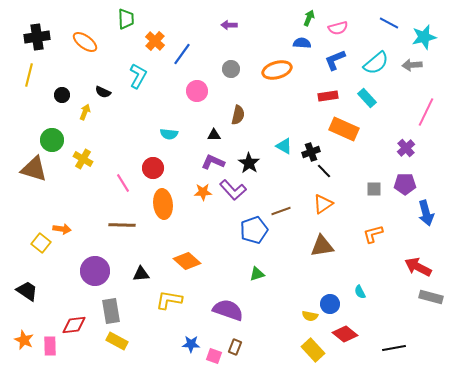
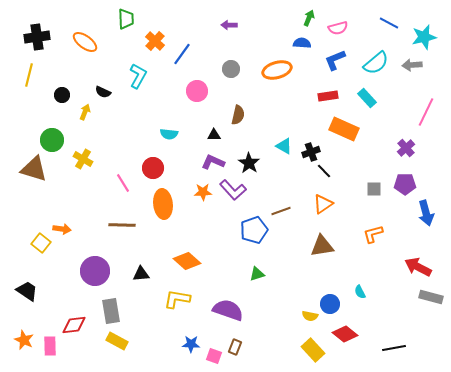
yellow L-shape at (169, 300): moved 8 px right, 1 px up
